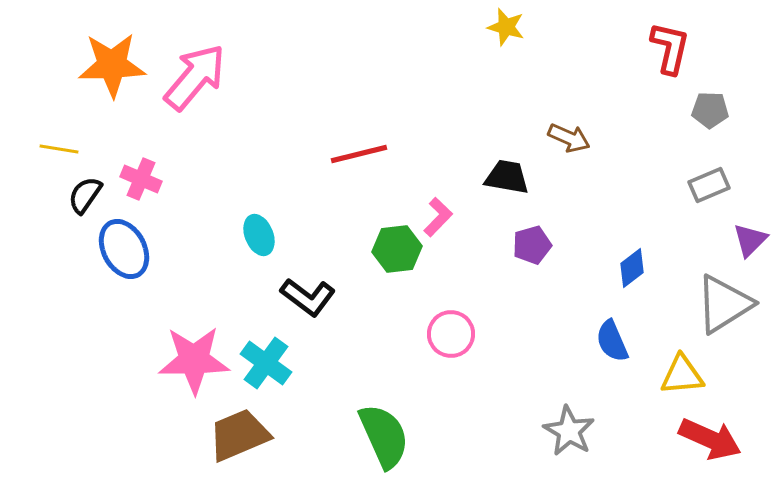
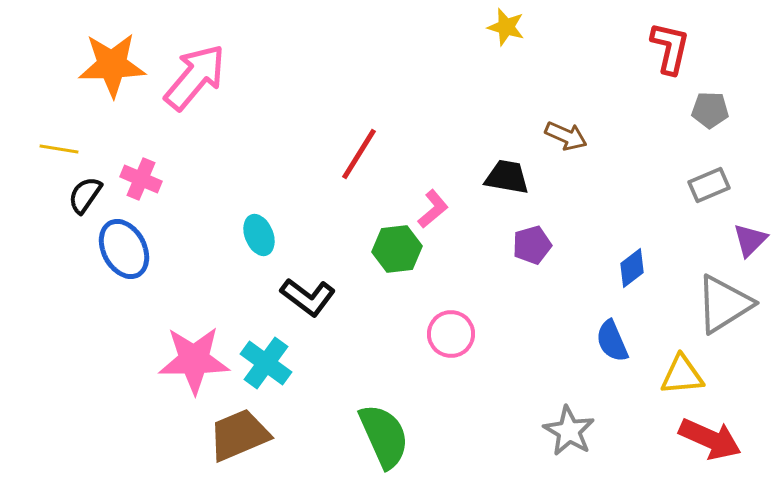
brown arrow: moved 3 px left, 2 px up
red line: rotated 44 degrees counterclockwise
pink L-shape: moved 5 px left, 8 px up; rotated 6 degrees clockwise
